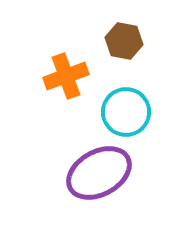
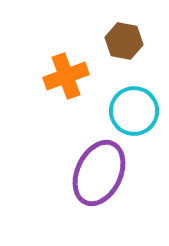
cyan circle: moved 8 px right, 1 px up
purple ellipse: rotated 36 degrees counterclockwise
